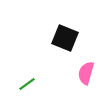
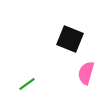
black square: moved 5 px right, 1 px down
